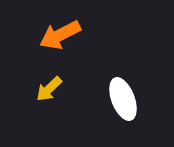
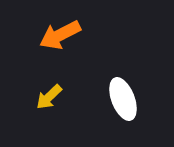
yellow arrow: moved 8 px down
